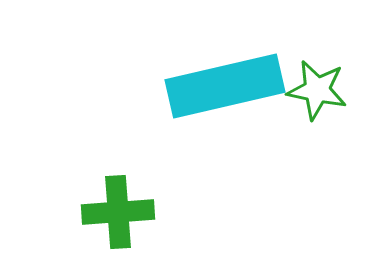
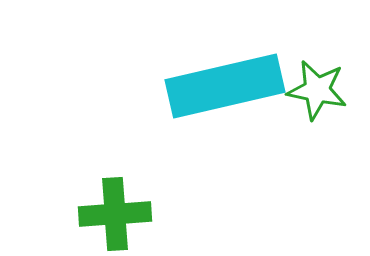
green cross: moved 3 px left, 2 px down
